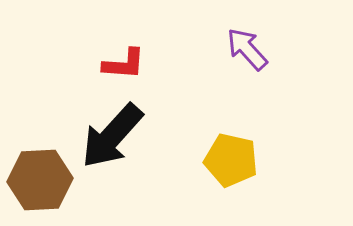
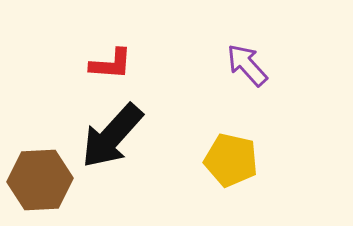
purple arrow: moved 16 px down
red L-shape: moved 13 px left
